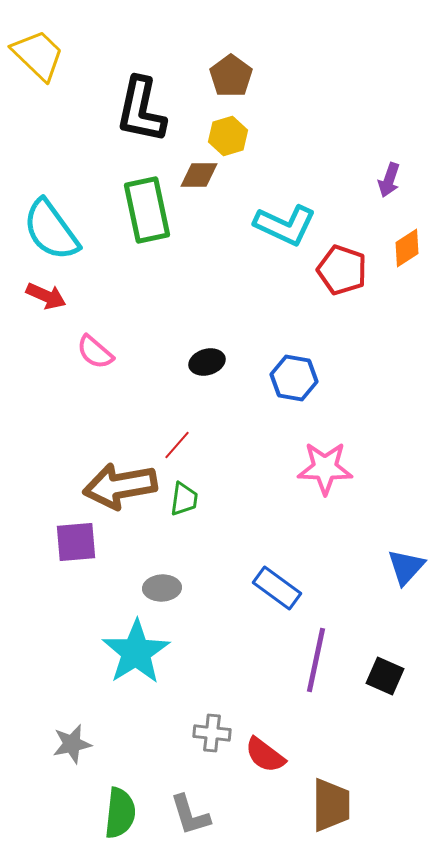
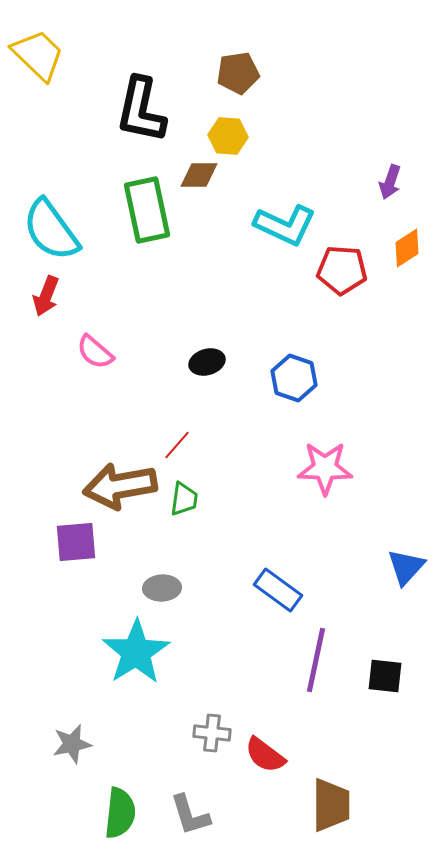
brown pentagon: moved 7 px right, 3 px up; rotated 27 degrees clockwise
yellow hexagon: rotated 21 degrees clockwise
purple arrow: moved 1 px right, 2 px down
red pentagon: rotated 15 degrees counterclockwise
red arrow: rotated 87 degrees clockwise
blue hexagon: rotated 9 degrees clockwise
blue rectangle: moved 1 px right, 2 px down
black square: rotated 18 degrees counterclockwise
